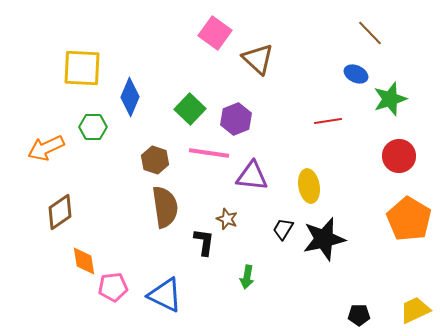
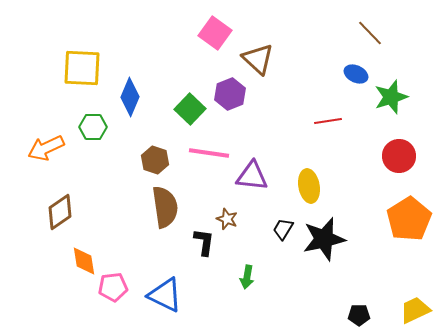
green star: moved 1 px right, 2 px up
purple hexagon: moved 6 px left, 25 px up
orange pentagon: rotated 9 degrees clockwise
